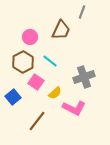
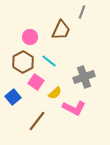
cyan line: moved 1 px left
